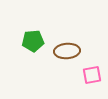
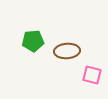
pink square: rotated 24 degrees clockwise
